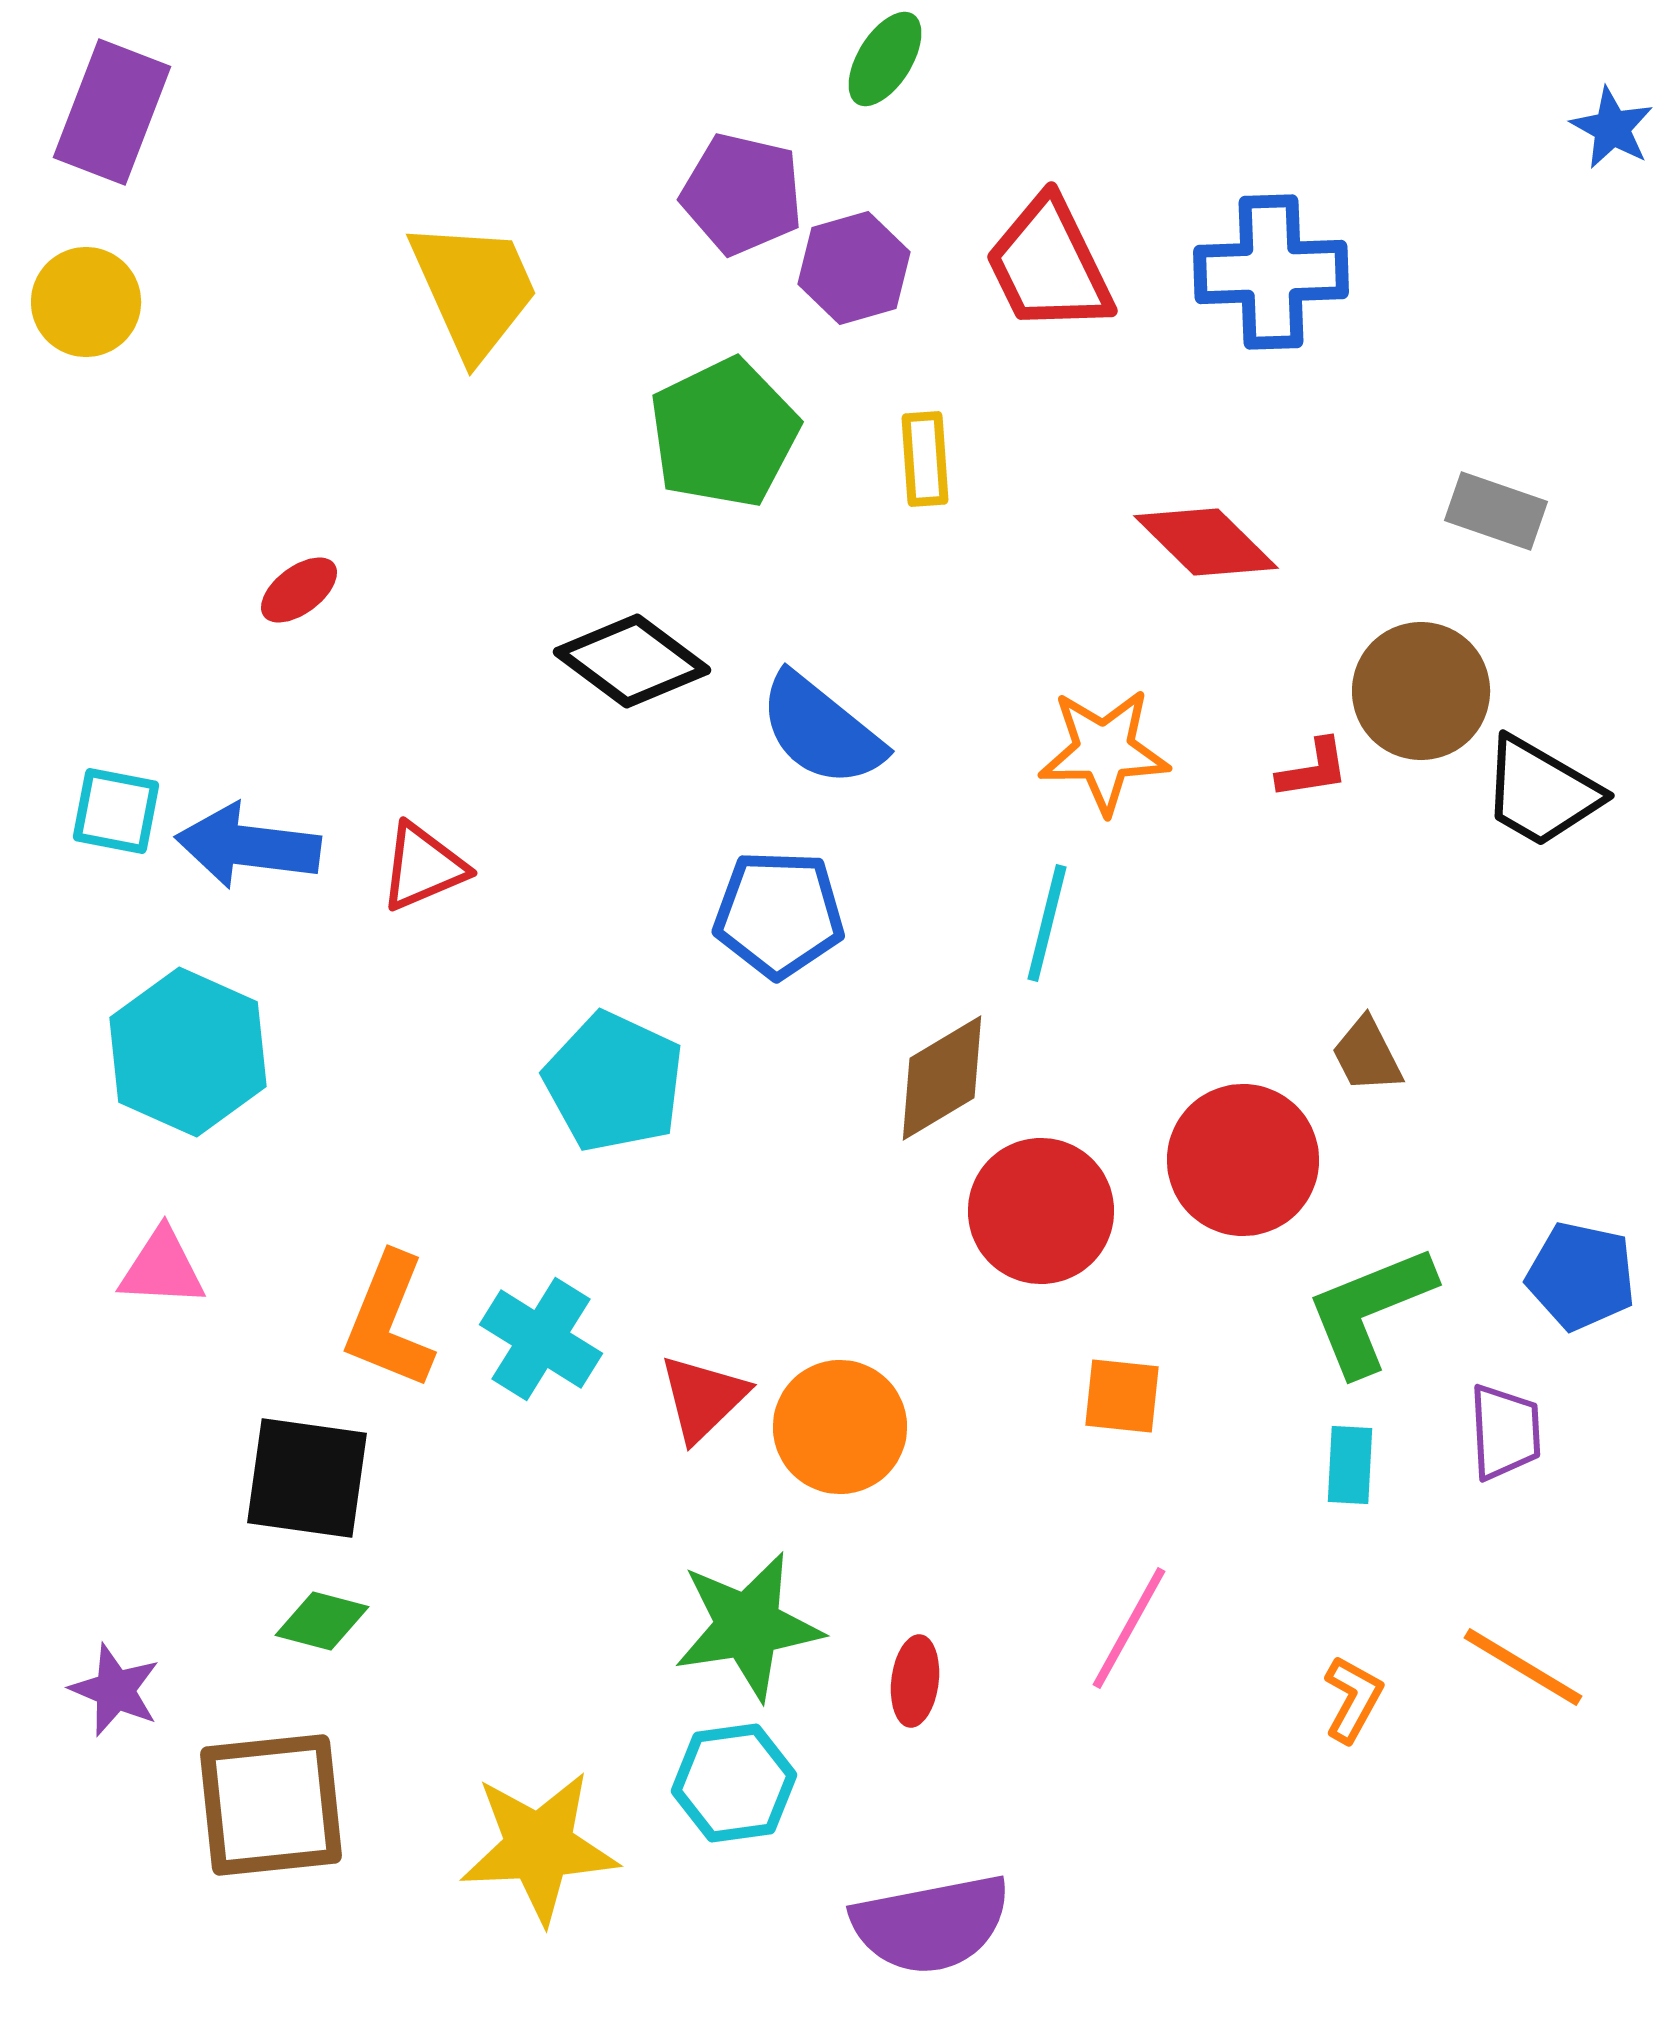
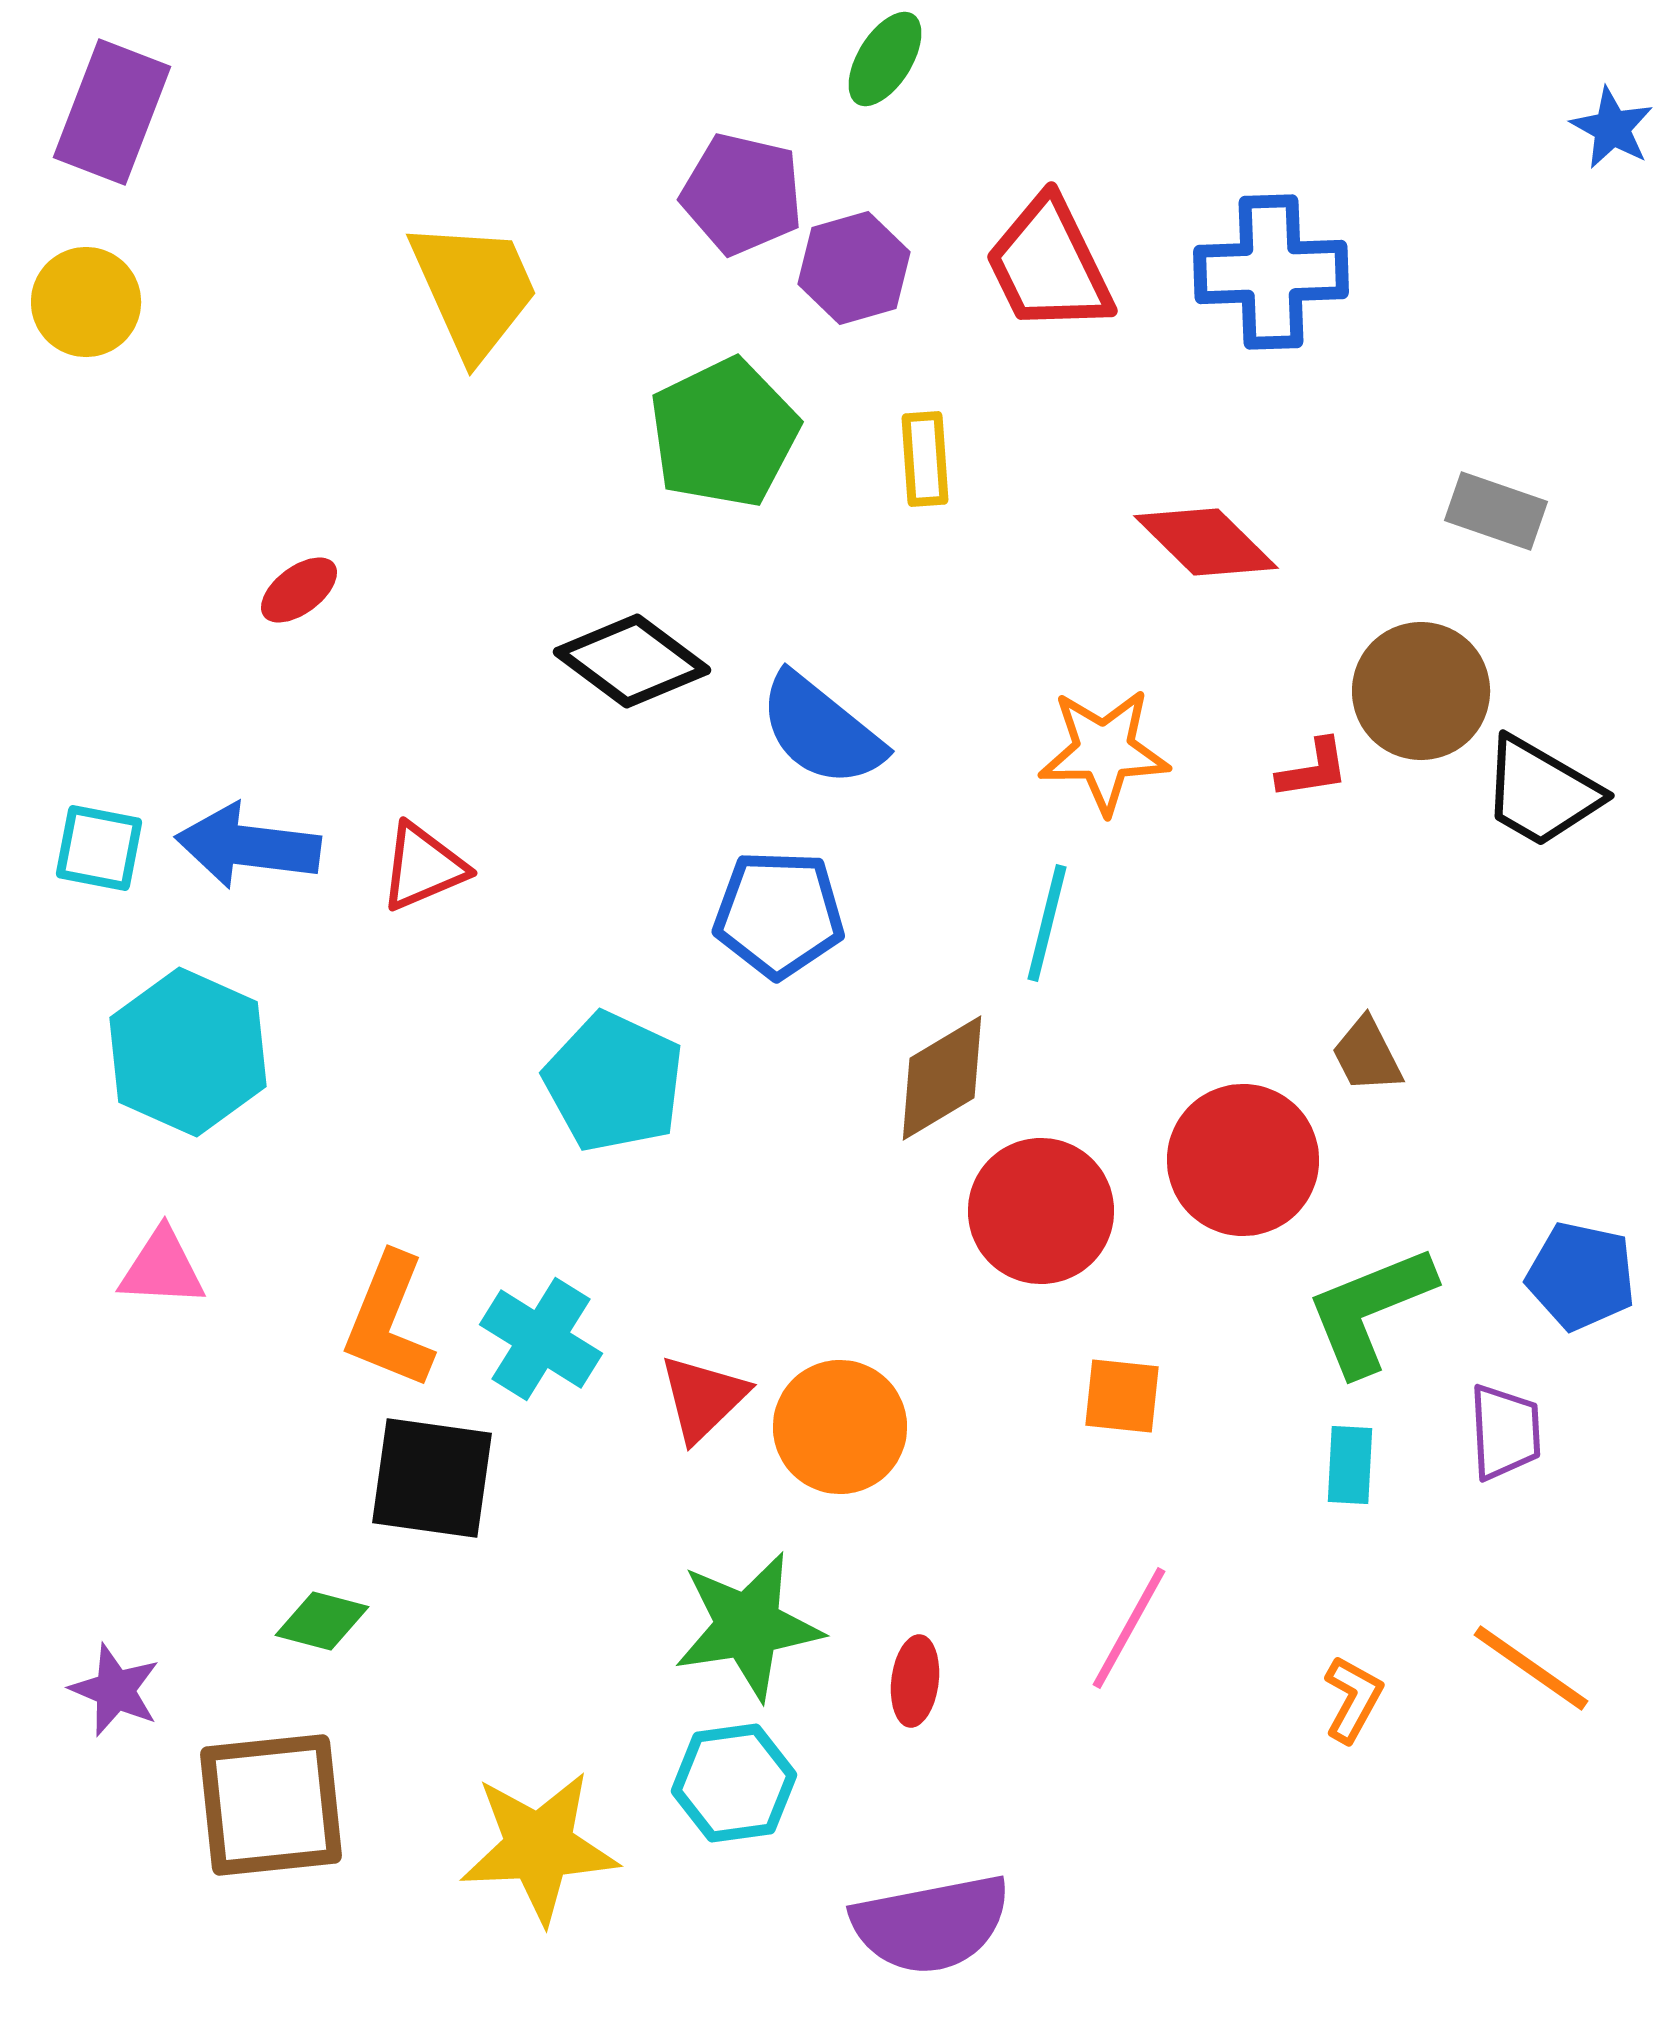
cyan square at (116, 811): moved 17 px left, 37 px down
black square at (307, 1478): moved 125 px right
orange line at (1523, 1667): moved 8 px right, 1 px down; rotated 4 degrees clockwise
